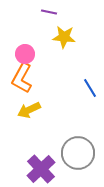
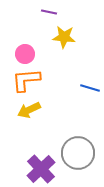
orange L-shape: moved 4 px right, 2 px down; rotated 56 degrees clockwise
blue line: rotated 42 degrees counterclockwise
